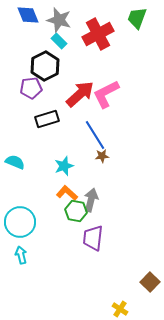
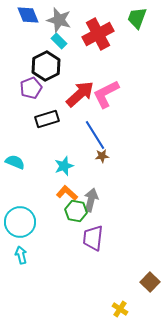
black hexagon: moved 1 px right
purple pentagon: rotated 15 degrees counterclockwise
